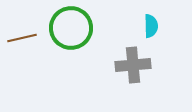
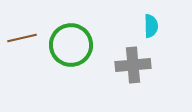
green circle: moved 17 px down
